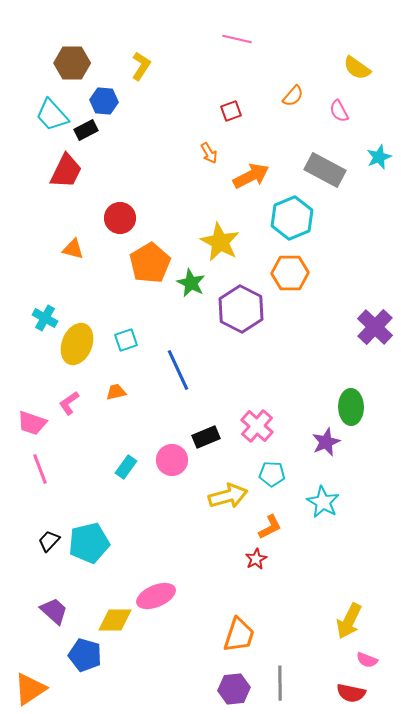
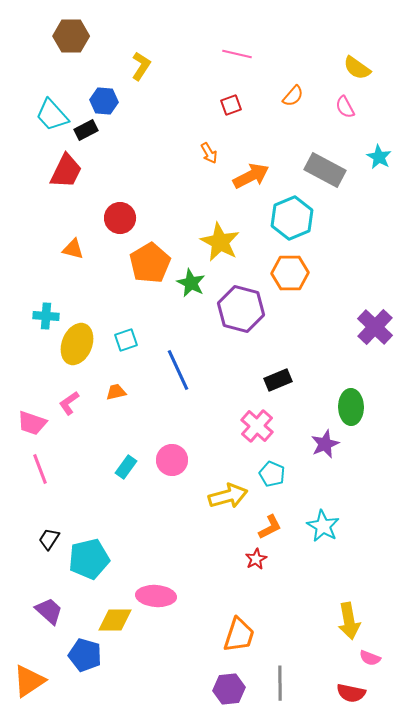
pink line at (237, 39): moved 15 px down
brown hexagon at (72, 63): moved 1 px left, 27 px up
red square at (231, 111): moved 6 px up
pink semicircle at (339, 111): moved 6 px right, 4 px up
cyan star at (379, 157): rotated 20 degrees counterclockwise
purple hexagon at (241, 309): rotated 12 degrees counterclockwise
cyan cross at (45, 318): moved 1 px right, 2 px up; rotated 25 degrees counterclockwise
black rectangle at (206, 437): moved 72 px right, 57 px up
purple star at (326, 442): moved 1 px left, 2 px down
cyan pentagon at (272, 474): rotated 20 degrees clockwise
cyan star at (323, 502): moved 24 px down
black trapezoid at (49, 541): moved 2 px up; rotated 10 degrees counterclockwise
cyan pentagon at (89, 543): moved 16 px down
pink ellipse at (156, 596): rotated 27 degrees clockwise
purple trapezoid at (54, 611): moved 5 px left
yellow arrow at (349, 621): rotated 36 degrees counterclockwise
pink semicircle at (367, 660): moved 3 px right, 2 px up
orange triangle at (30, 689): moved 1 px left, 8 px up
purple hexagon at (234, 689): moved 5 px left
